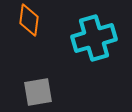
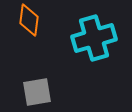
gray square: moved 1 px left
